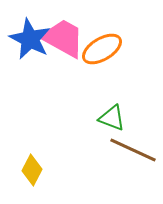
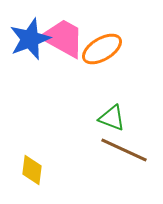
blue star: rotated 24 degrees clockwise
brown line: moved 9 px left
yellow diamond: rotated 20 degrees counterclockwise
